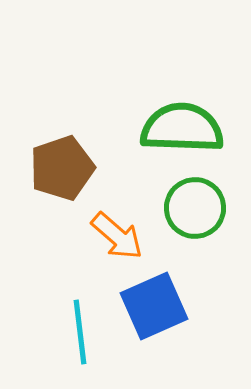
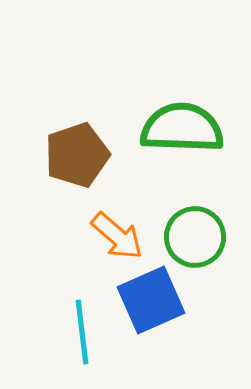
brown pentagon: moved 15 px right, 13 px up
green circle: moved 29 px down
blue square: moved 3 px left, 6 px up
cyan line: moved 2 px right
